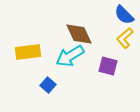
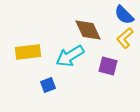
brown diamond: moved 9 px right, 4 px up
blue square: rotated 28 degrees clockwise
